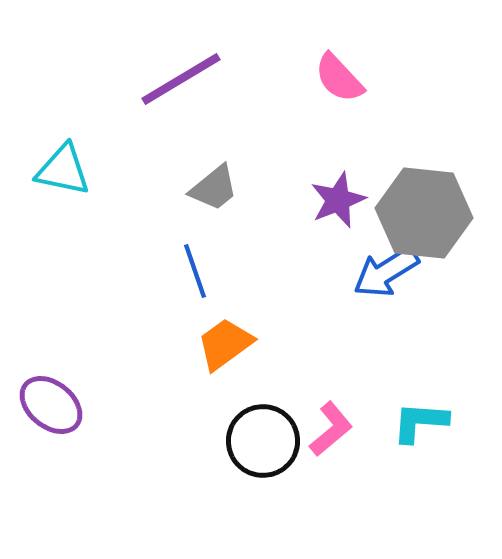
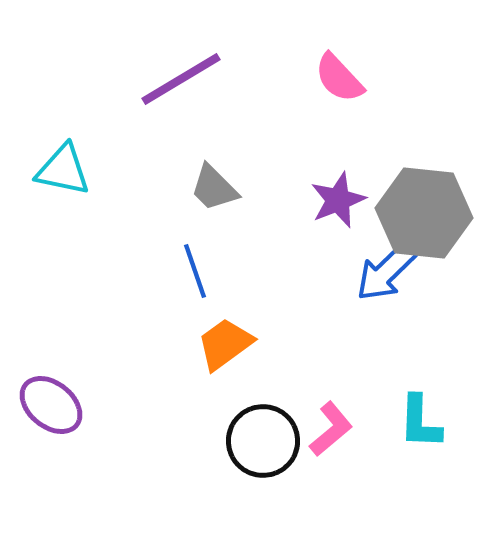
gray trapezoid: rotated 84 degrees clockwise
blue arrow: rotated 12 degrees counterclockwise
cyan L-shape: rotated 92 degrees counterclockwise
